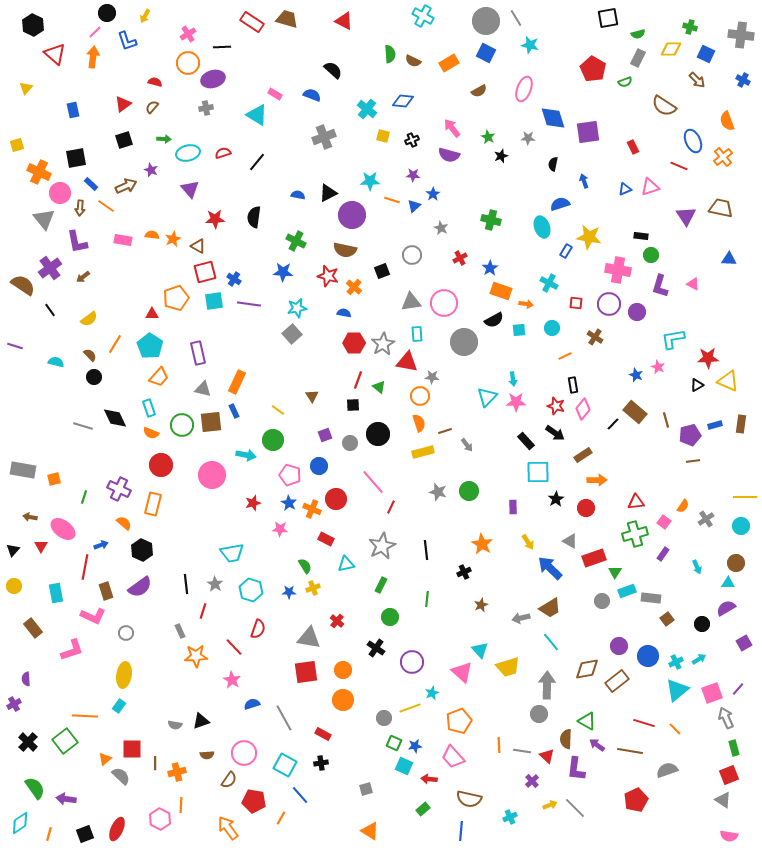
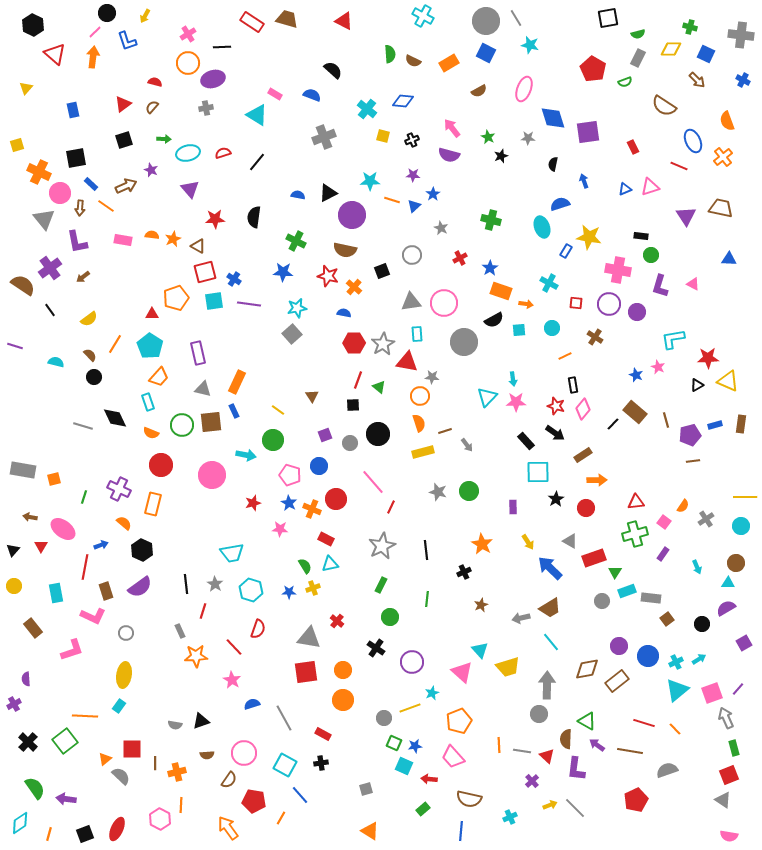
cyan rectangle at (149, 408): moved 1 px left, 6 px up
cyan triangle at (346, 564): moved 16 px left
